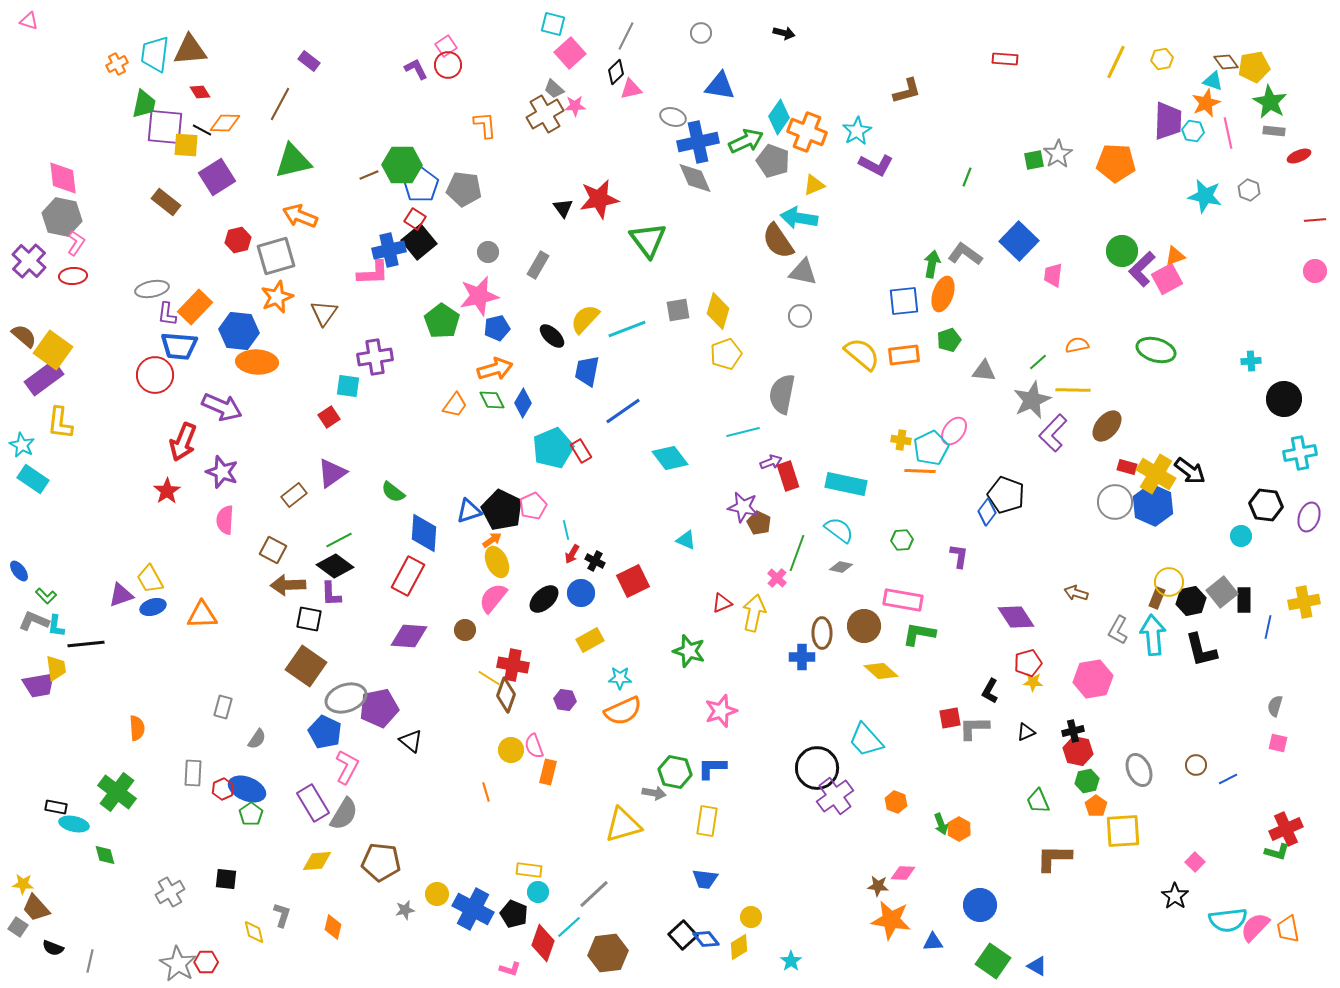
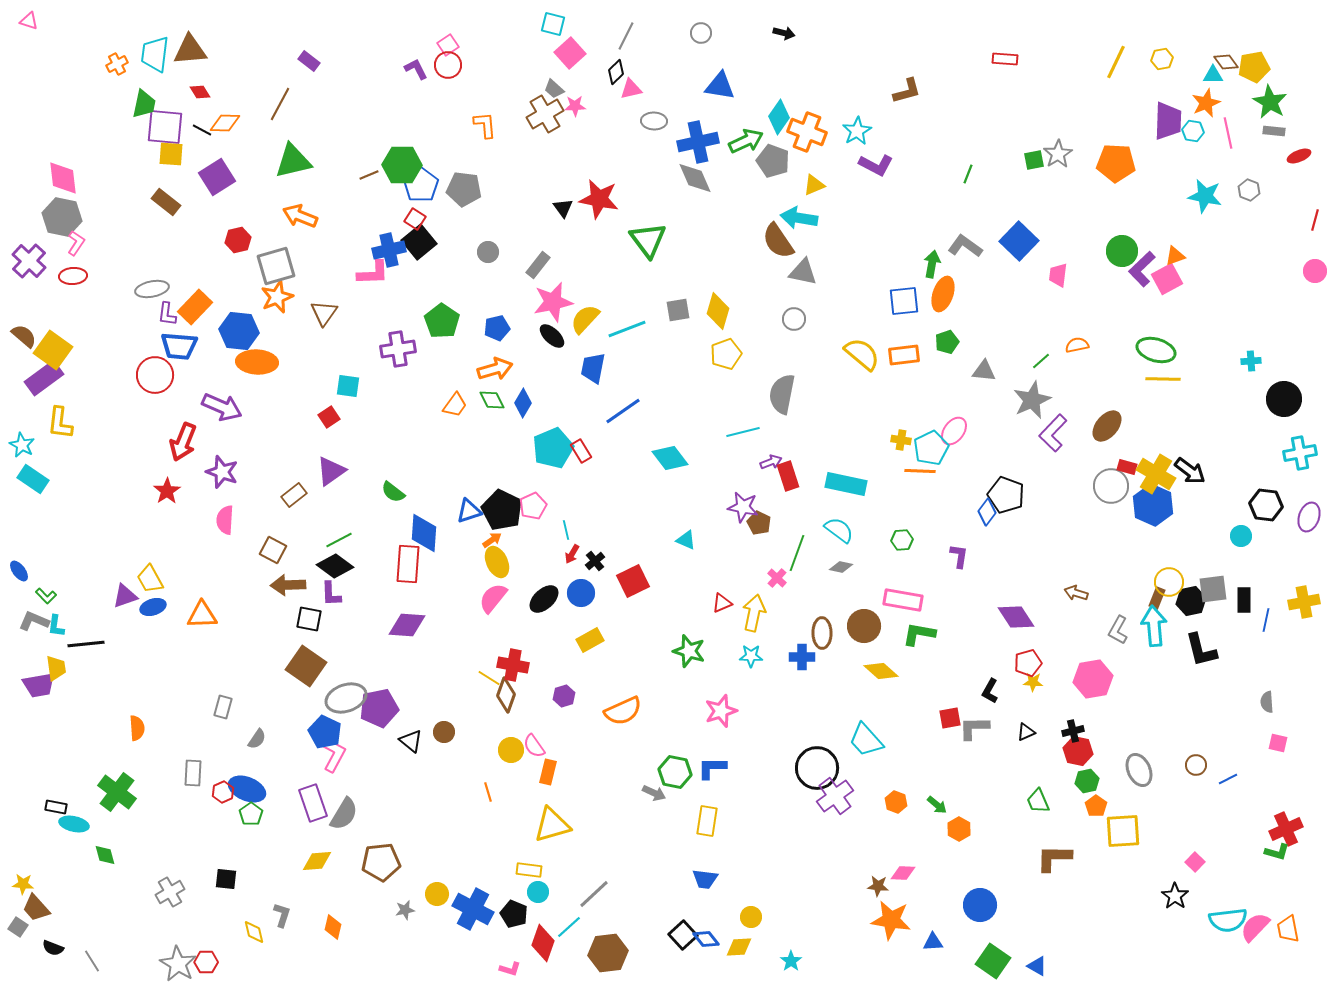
pink square at (446, 46): moved 2 px right, 1 px up
cyan triangle at (1213, 81): moved 6 px up; rotated 20 degrees counterclockwise
gray ellipse at (673, 117): moved 19 px left, 4 px down; rotated 15 degrees counterclockwise
yellow square at (186, 145): moved 15 px left, 9 px down
green line at (967, 177): moved 1 px right, 3 px up
red star at (599, 199): rotated 21 degrees clockwise
red line at (1315, 220): rotated 70 degrees counterclockwise
gray L-shape at (965, 254): moved 8 px up
gray square at (276, 256): moved 10 px down
gray rectangle at (538, 265): rotated 8 degrees clockwise
pink trapezoid at (1053, 275): moved 5 px right
pink star at (479, 296): moved 74 px right, 6 px down
gray circle at (800, 316): moved 6 px left, 3 px down
green pentagon at (949, 340): moved 2 px left, 2 px down
purple cross at (375, 357): moved 23 px right, 8 px up
green line at (1038, 362): moved 3 px right, 1 px up
blue trapezoid at (587, 371): moved 6 px right, 3 px up
yellow line at (1073, 390): moved 90 px right, 11 px up
purple triangle at (332, 473): moved 1 px left, 2 px up
gray circle at (1115, 502): moved 4 px left, 16 px up
black cross at (595, 561): rotated 24 degrees clockwise
red rectangle at (408, 576): moved 12 px up; rotated 24 degrees counterclockwise
gray square at (1222, 592): moved 9 px left, 3 px up; rotated 32 degrees clockwise
purple triangle at (121, 595): moved 4 px right, 1 px down
blue line at (1268, 627): moved 2 px left, 7 px up
brown circle at (465, 630): moved 21 px left, 102 px down
cyan arrow at (1153, 635): moved 1 px right, 9 px up
purple diamond at (409, 636): moved 2 px left, 11 px up
cyan star at (620, 678): moved 131 px right, 22 px up
purple hexagon at (565, 700): moved 1 px left, 4 px up; rotated 25 degrees counterclockwise
gray semicircle at (1275, 706): moved 8 px left, 4 px up; rotated 20 degrees counterclockwise
pink semicircle at (534, 746): rotated 15 degrees counterclockwise
pink L-shape at (347, 767): moved 13 px left, 12 px up
red hexagon at (223, 789): moved 3 px down
orange line at (486, 792): moved 2 px right
gray arrow at (654, 793): rotated 15 degrees clockwise
purple rectangle at (313, 803): rotated 12 degrees clockwise
green arrow at (941, 824): moved 4 px left, 19 px up; rotated 30 degrees counterclockwise
yellow triangle at (623, 825): moved 71 px left
brown pentagon at (381, 862): rotated 12 degrees counterclockwise
yellow diamond at (739, 947): rotated 28 degrees clockwise
gray line at (90, 961): moved 2 px right; rotated 45 degrees counterclockwise
